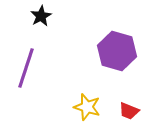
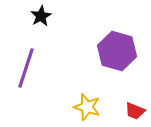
red trapezoid: moved 6 px right
